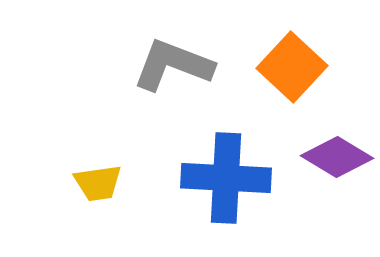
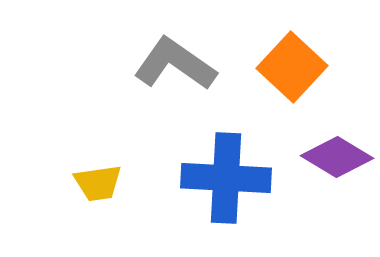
gray L-shape: moved 2 px right, 1 px up; rotated 14 degrees clockwise
